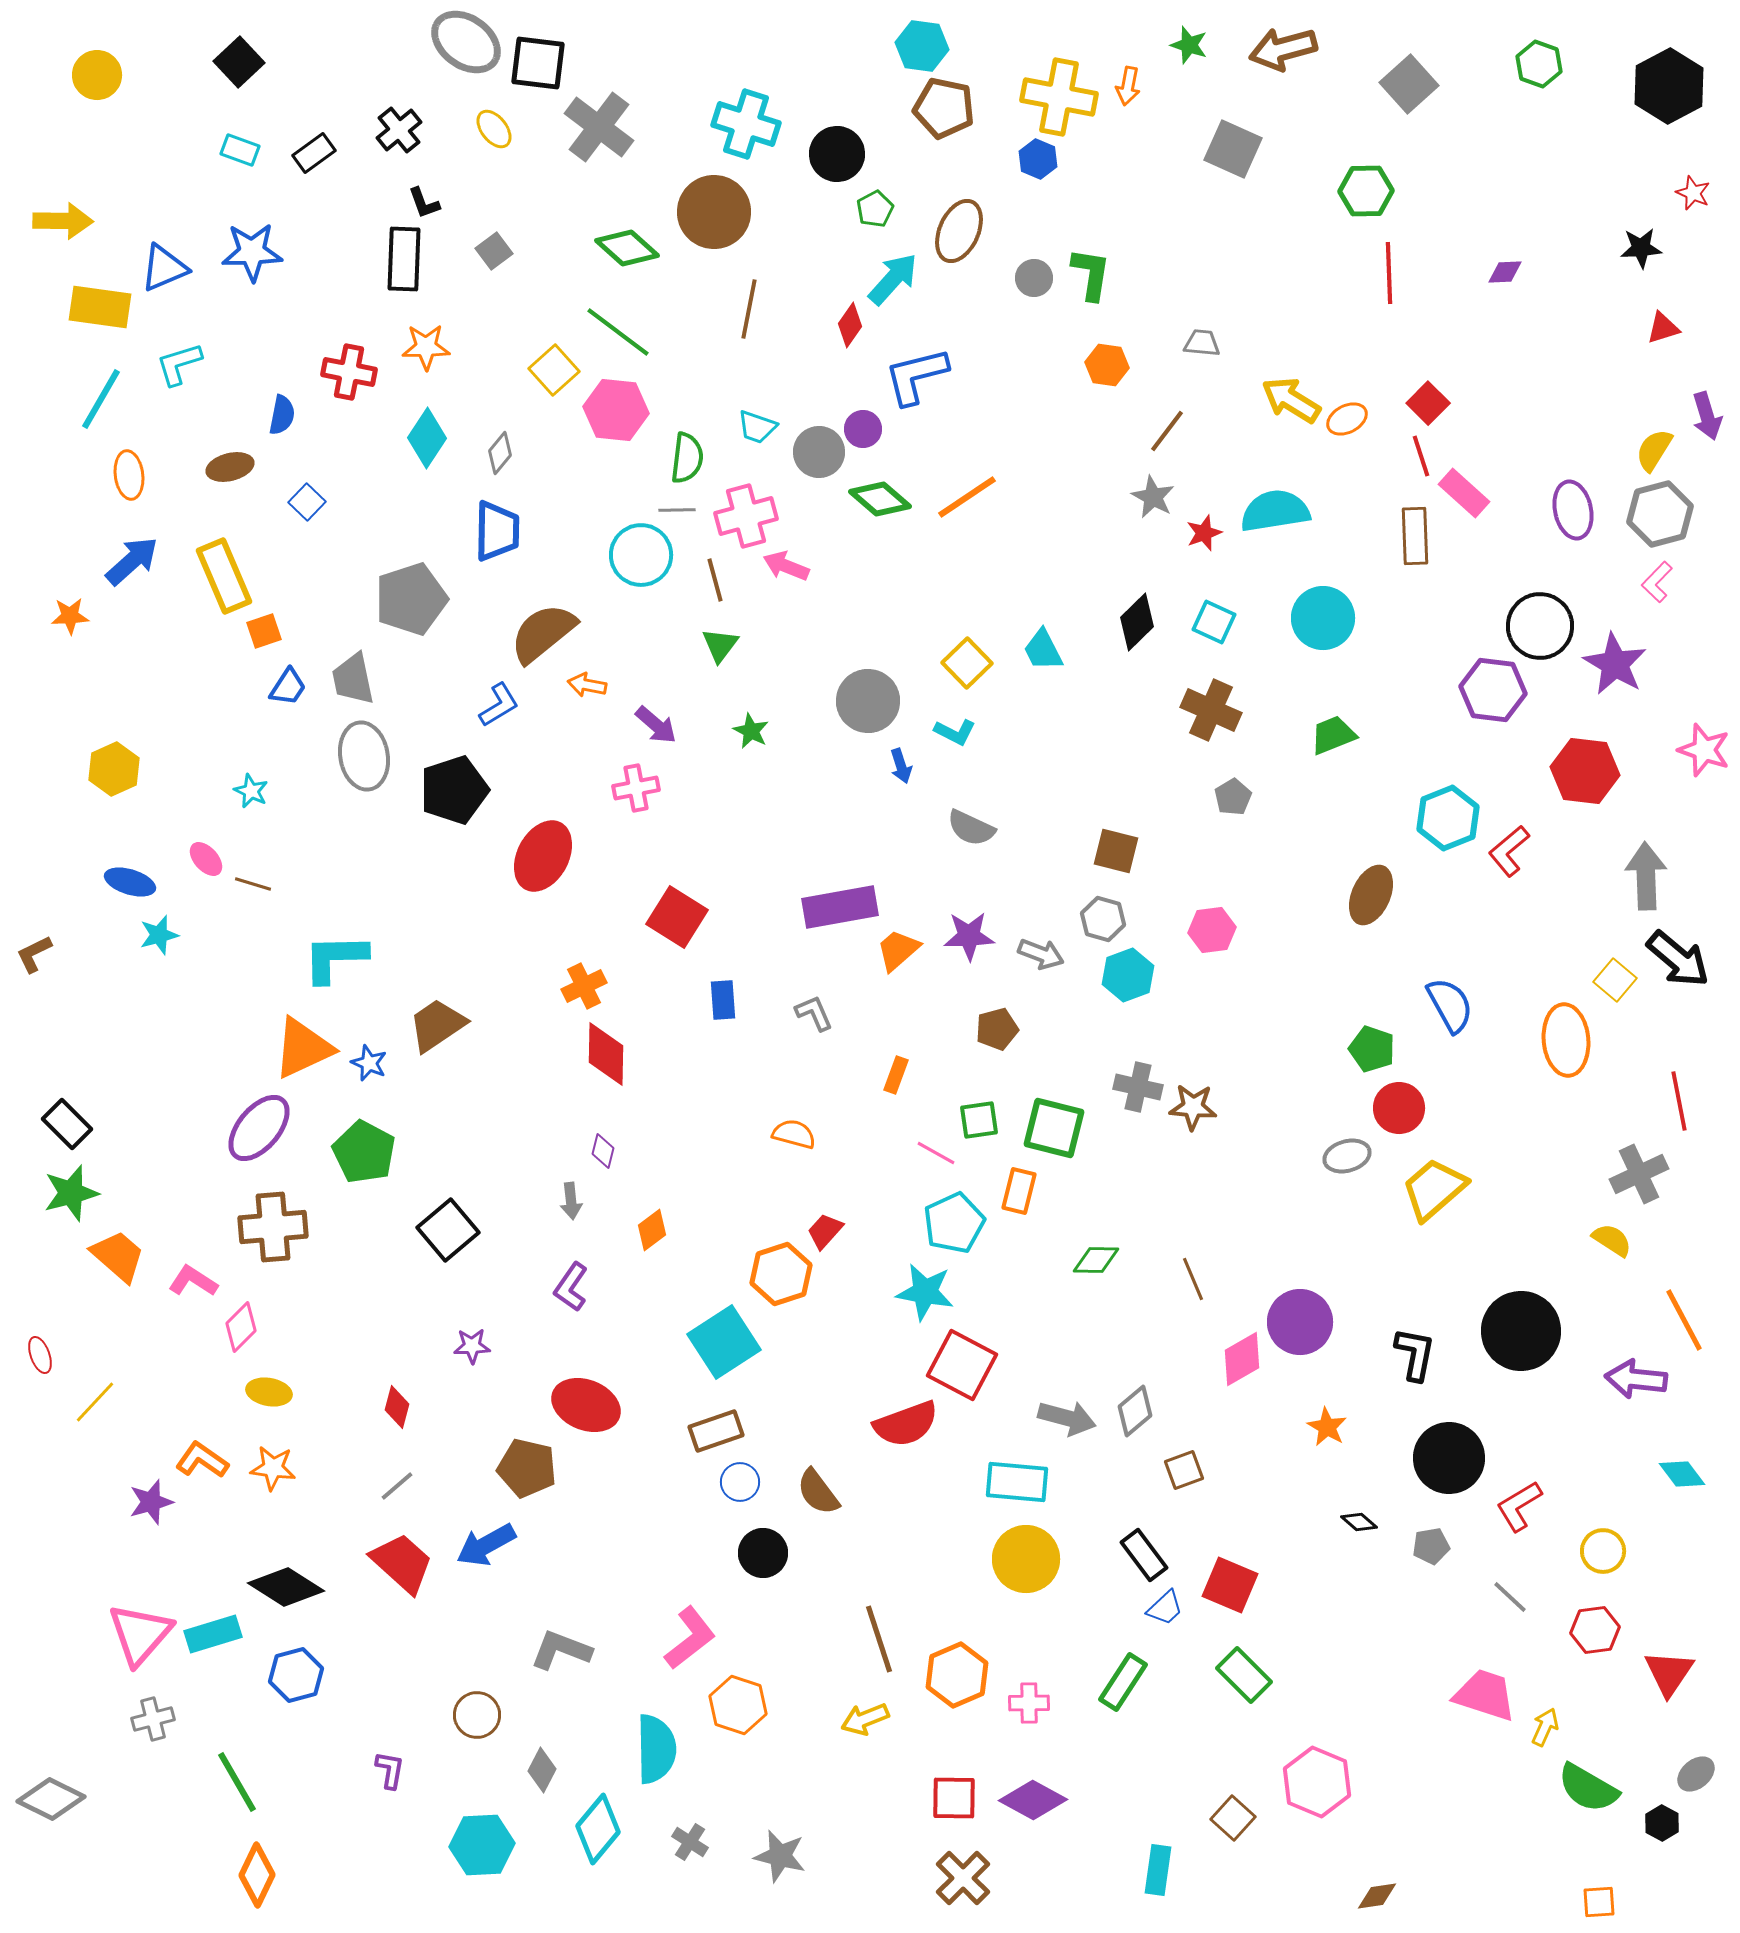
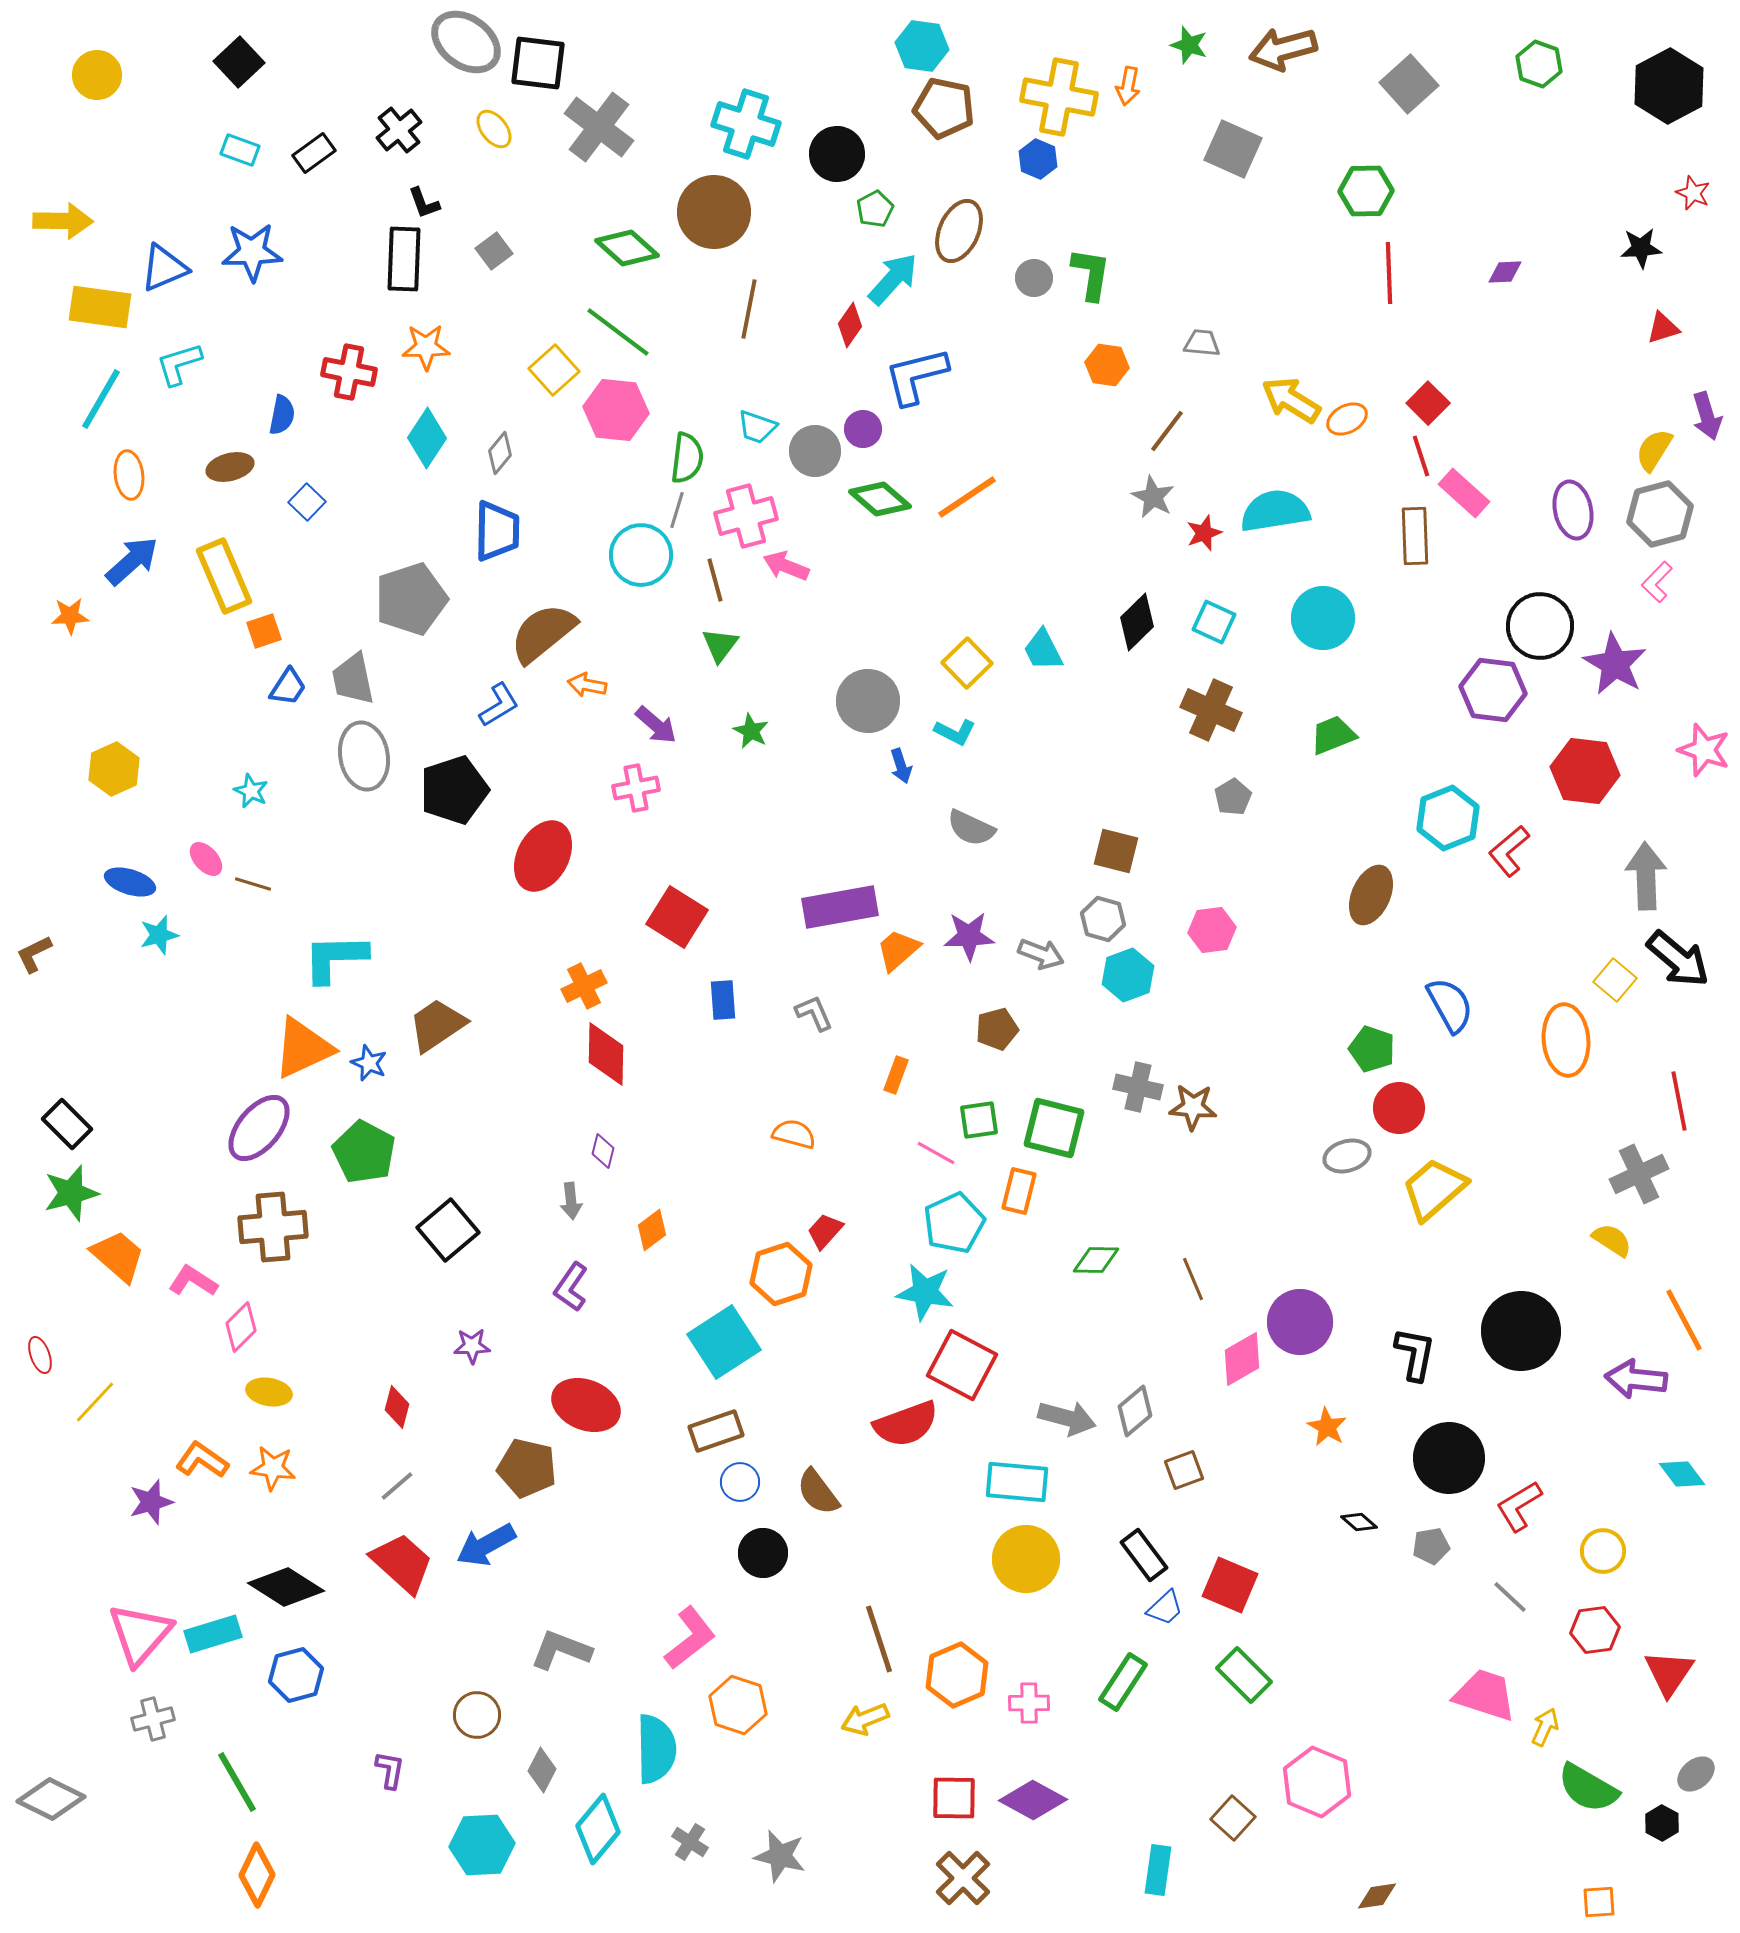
gray circle at (819, 452): moved 4 px left, 1 px up
gray line at (677, 510): rotated 72 degrees counterclockwise
